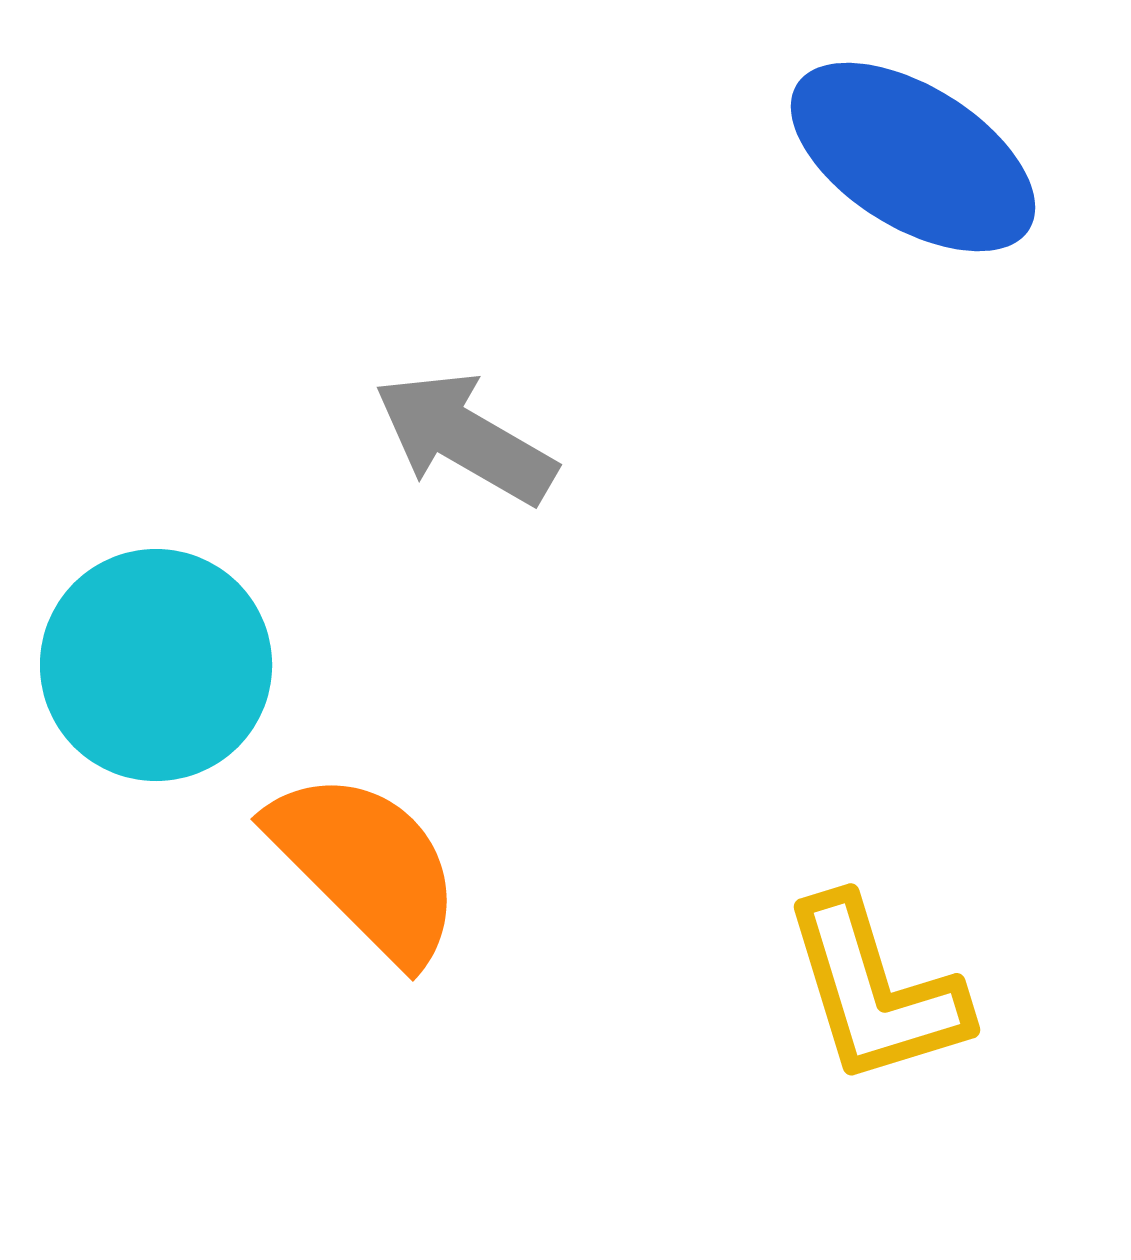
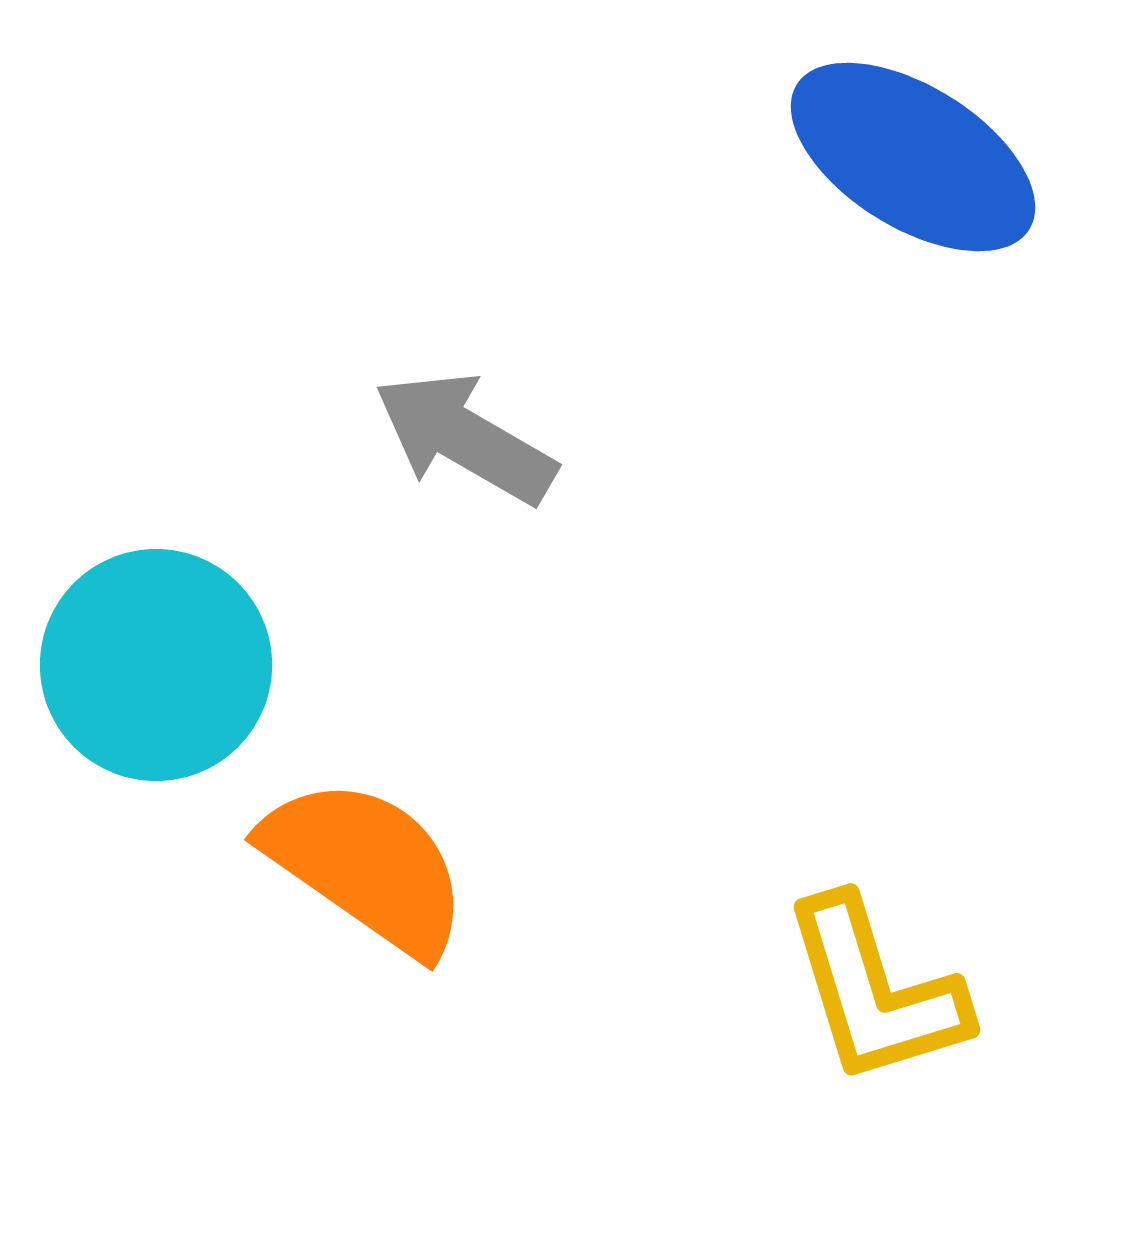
orange semicircle: rotated 10 degrees counterclockwise
